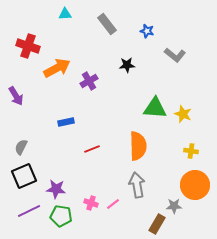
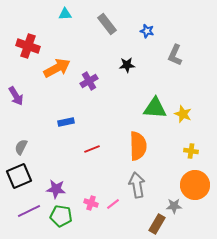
gray L-shape: rotated 75 degrees clockwise
black square: moved 5 px left
